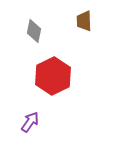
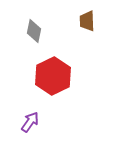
brown trapezoid: moved 3 px right
